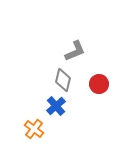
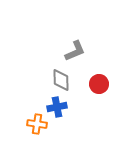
gray diamond: moved 2 px left; rotated 15 degrees counterclockwise
blue cross: moved 1 px right, 1 px down; rotated 30 degrees clockwise
orange cross: moved 3 px right, 5 px up; rotated 30 degrees counterclockwise
